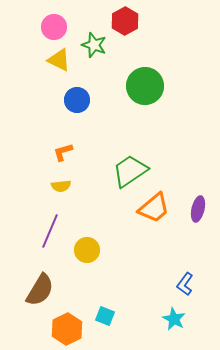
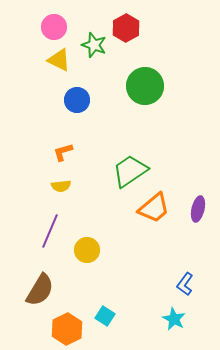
red hexagon: moved 1 px right, 7 px down
cyan square: rotated 12 degrees clockwise
